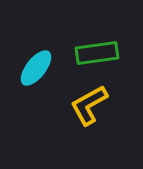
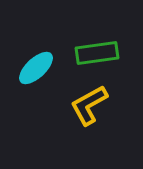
cyan ellipse: rotated 9 degrees clockwise
